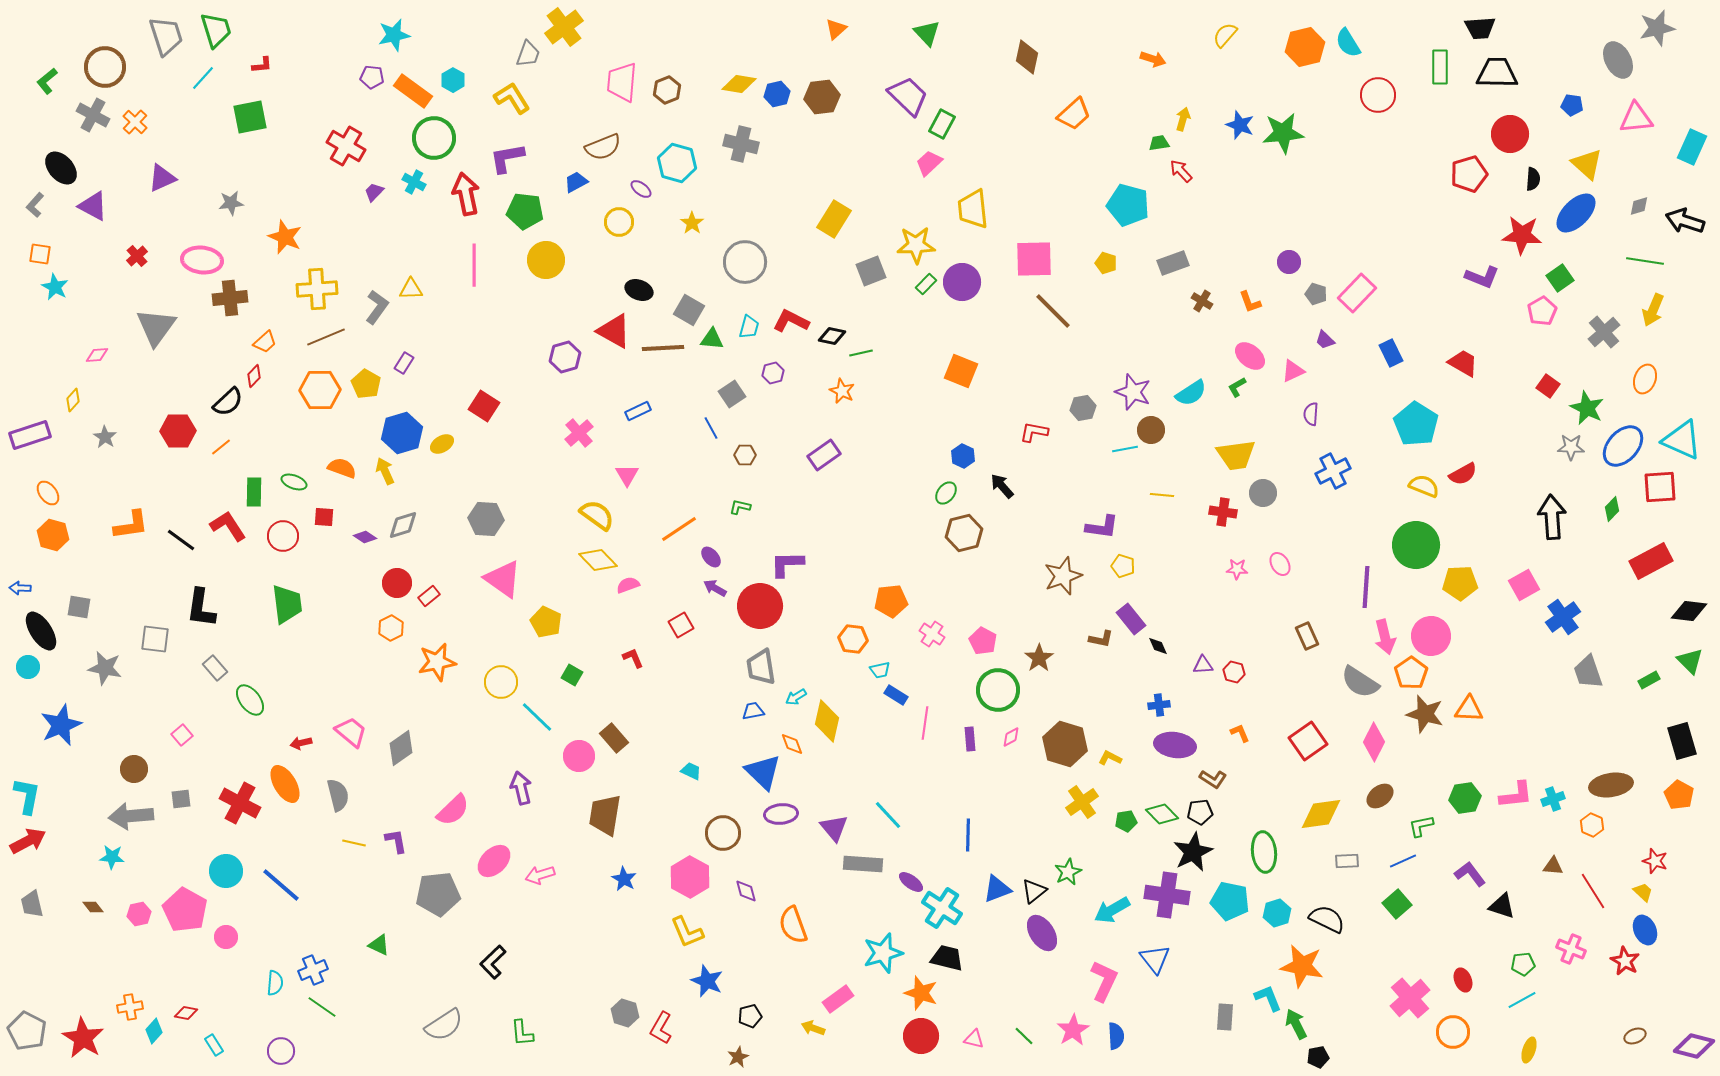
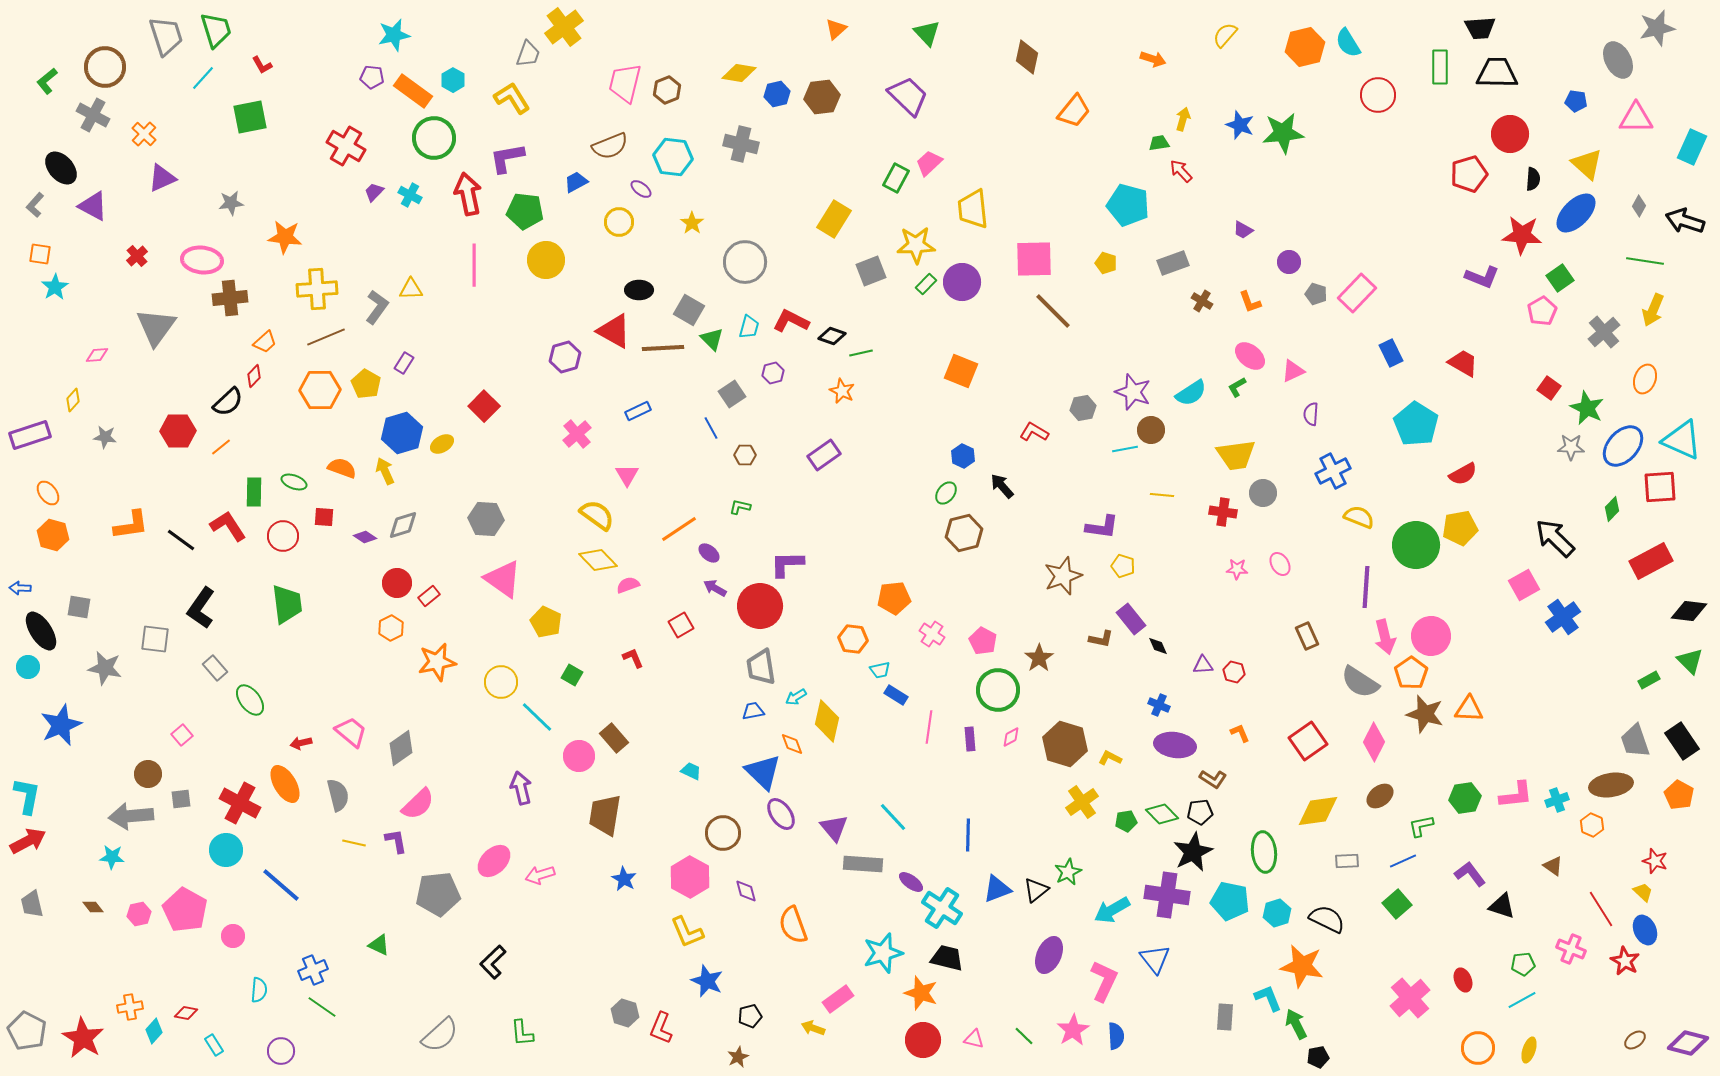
red L-shape at (262, 65): rotated 65 degrees clockwise
pink trapezoid at (622, 82): moved 3 px right, 1 px down; rotated 9 degrees clockwise
yellow diamond at (739, 84): moved 11 px up
blue pentagon at (1572, 105): moved 4 px right, 4 px up
orange trapezoid at (1074, 114): moved 3 px up; rotated 9 degrees counterclockwise
pink triangle at (1636, 118): rotated 6 degrees clockwise
orange cross at (135, 122): moved 9 px right, 12 px down
green rectangle at (942, 124): moved 46 px left, 54 px down
brown semicircle at (603, 147): moved 7 px right, 1 px up
cyan hexagon at (677, 163): moved 4 px left, 6 px up; rotated 9 degrees counterclockwise
cyan cross at (414, 182): moved 4 px left, 13 px down
red arrow at (466, 194): moved 2 px right
gray diamond at (1639, 206): rotated 45 degrees counterclockwise
orange star at (285, 237): rotated 16 degrees counterclockwise
cyan star at (55, 287): rotated 12 degrees clockwise
black ellipse at (639, 290): rotated 20 degrees counterclockwise
black diamond at (832, 336): rotated 8 degrees clockwise
green triangle at (712, 339): rotated 40 degrees clockwise
purple trapezoid at (1325, 340): moved 82 px left, 110 px up; rotated 15 degrees counterclockwise
red square at (1548, 386): moved 1 px right, 2 px down
red square at (484, 406): rotated 12 degrees clockwise
red L-shape at (1034, 432): rotated 20 degrees clockwise
pink cross at (579, 433): moved 2 px left, 1 px down
gray star at (105, 437): rotated 25 degrees counterclockwise
yellow semicircle at (1424, 486): moved 65 px left, 31 px down
black arrow at (1552, 517): moved 3 px right, 21 px down; rotated 42 degrees counterclockwise
purple ellipse at (711, 557): moved 2 px left, 4 px up; rotated 10 degrees counterclockwise
yellow pentagon at (1460, 583): moved 55 px up; rotated 8 degrees counterclockwise
orange pentagon at (891, 601): moved 3 px right, 3 px up
black L-shape at (201, 608): rotated 27 degrees clockwise
gray trapezoid at (1588, 672): moved 47 px right, 69 px down
blue cross at (1159, 705): rotated 30 degrees clockwise
pink line at (925, 723): moved 4 px right, 4 px down
black rectangle at (1682, 741): rotated 18 degrees counterclockwise
brown circle at (134, 769): moved 14 px right, 5 px down
cyan cross at (1553, 799): moved 4 px right, 1 px down
pink semicircle at (453, 810): moved 35 px left, 6 px up
purple ellipse at (781, 814): rotated 60 degrees clockwise
yellow diamond at (1321, 814): moved 3 px left, 3 px up
cyan line at (888, 815): moved 5 px right, 2 px down
brown triangle at (1553, 866): rotated 30 degrees clockwise
cyan circle at (226, 871): moved 21 px up
black triangle at (1034, 891): moved 2 px right, 1 px up
red line at (1593, 891): moved 8 px right, 18 px down
purple ellipse at (1042, 933): moved 7 px right, 22 px down; rotated 57 degrees clockwise
pink circle at (226, 937): moved 7 px right, 1 px up
cyan semicircle at (275, 983): moved 16 px left, 7 px down
gray semicircle at (444, 1025): moved 4 px left, 10 px down; rotated 9 degrees counterclockwise
red L-shape at (661, 1028): rotated 8 degrees counterclockwise
orange circle at (1453, 1032): moved 25 px right, 16 px down
red circle at (921, 1036): moved 2 px right, 4 px down
brown ellipse at (1635, 1036): moved 4 px down; rotated 15 degrees counterclockwise
purple diamond at (1694, 1046): moved 6 px left, 3 px up
